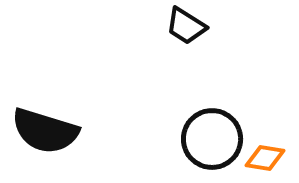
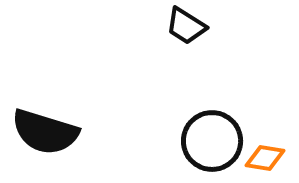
black semicircle: moved 1 px down
black circle: moved 2 px down
